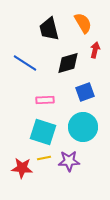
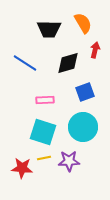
black trapezoid: rotated 75 degrees counterclockwise
